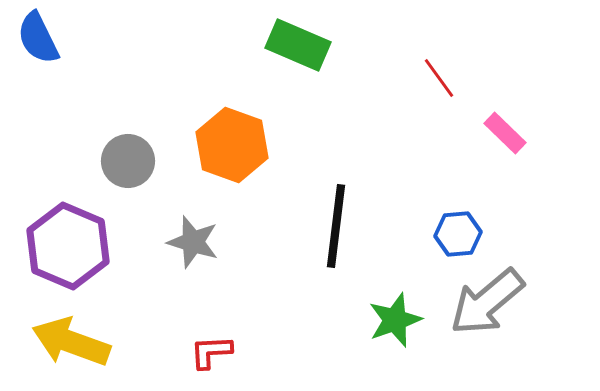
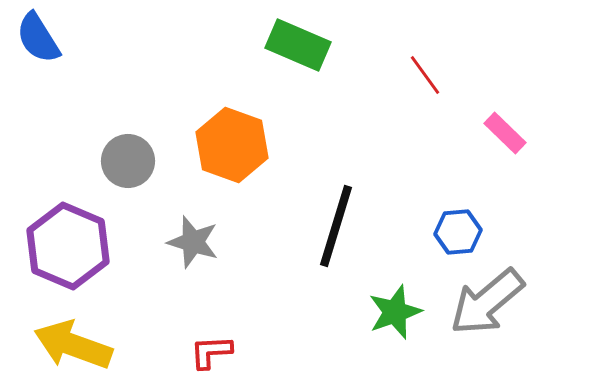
blue semicircle: rotated 6 degrees counterclockwise
red line: moved 14 px left, 3 px up
black line: rotated 10 degrees clockwise
blue hexagon: moved 2 px up
green star: moved 8 px up
yellow arrow: moved 2 px right, 3 px down
